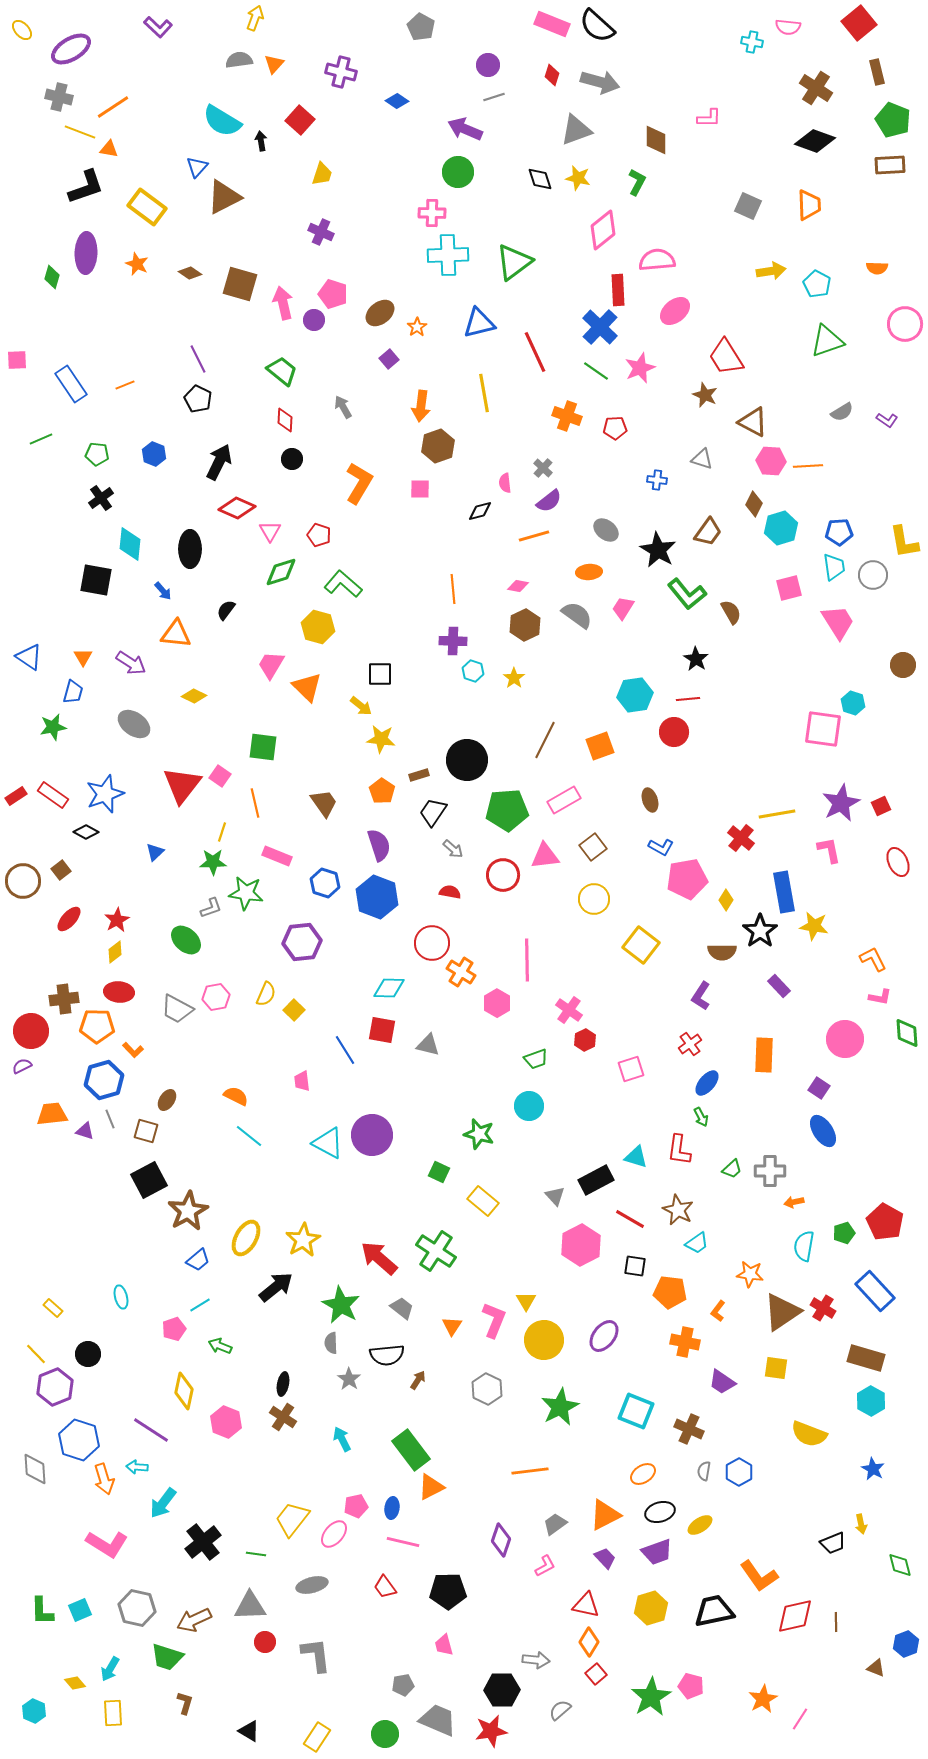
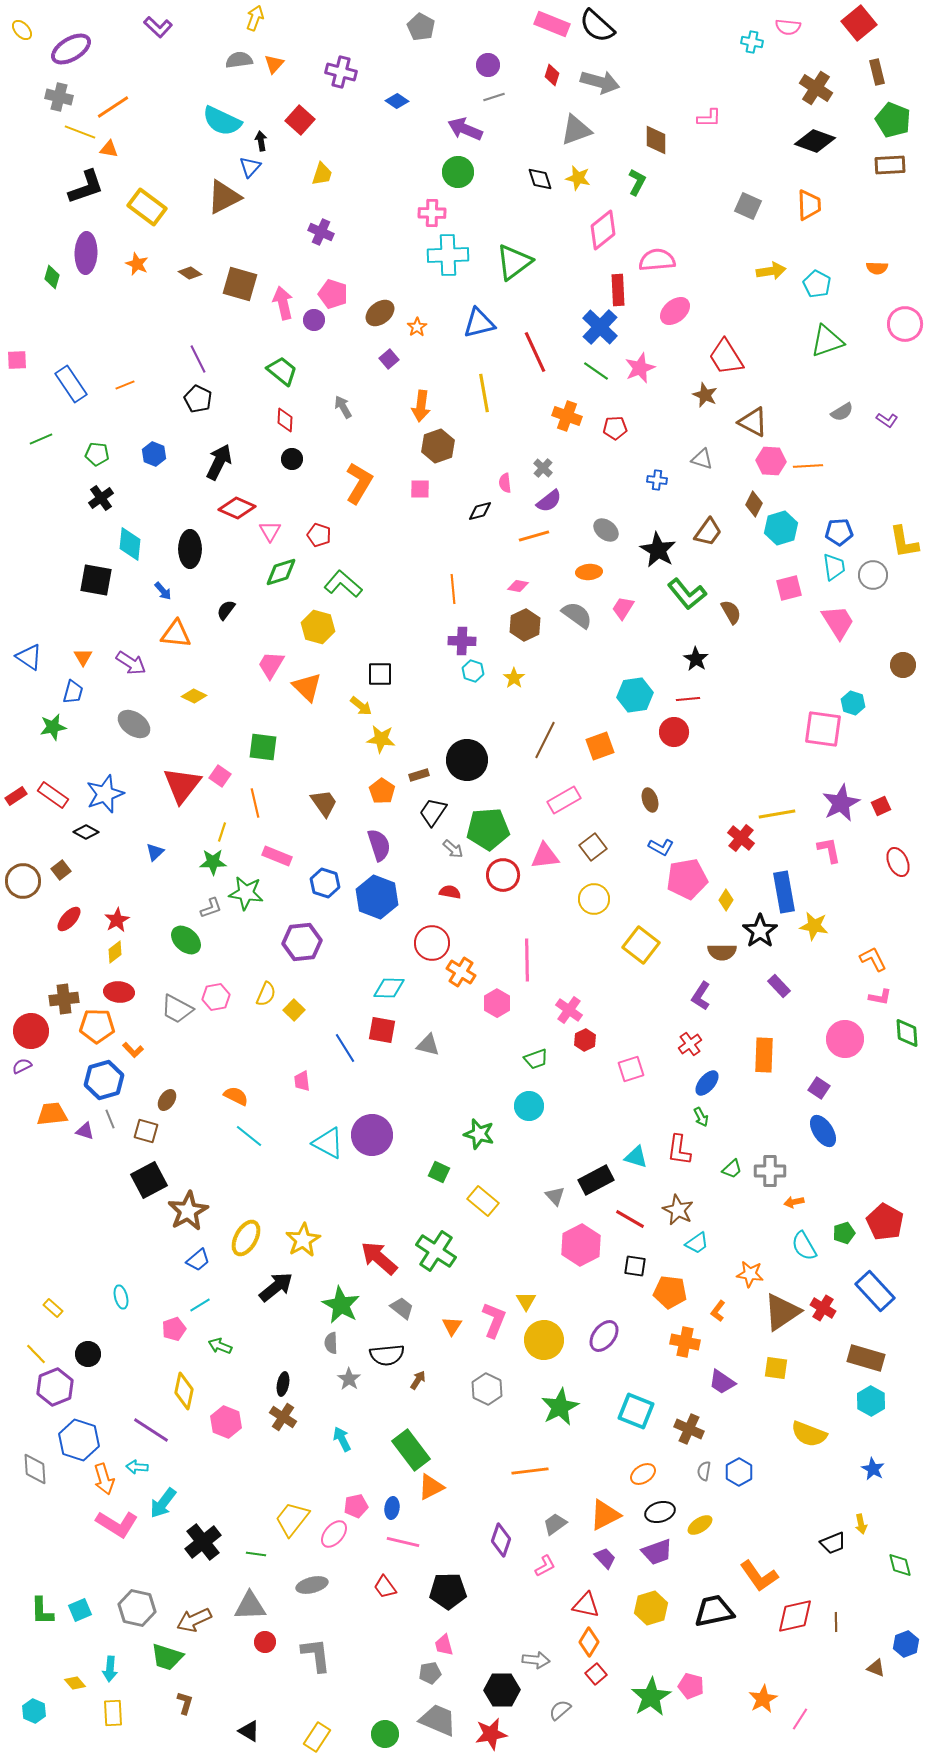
cyan semicircle at (222, 121): rotated 6 degrees counterclockwise
blue triangle at (197, 167): moved 53 px right
purple cross at (453, 641): moved 9 px right
green pentagon at (507, 810): moved 19 px left, 19 px down
blue line at (345, 1050): moved 2 px up
cyan semicircle at (804, 1246): rotated 40 degrees counterclockwise
pink L-shape at (107, 1544): moved 10 px right, 20 px up
cyan arrow at (110, 1669): rotated 25 degrees counterclockwise
gray pentagon at (403, 1685): moved 27 px right, 12 px up
red star at (491, 1731): moved 3 px down
